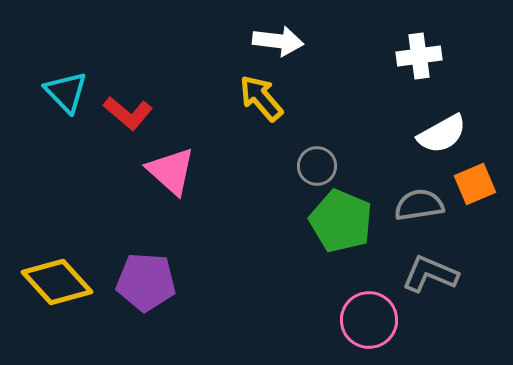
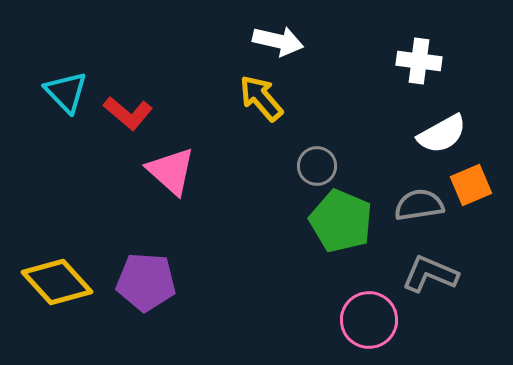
white arrow: rotated 6 degrees clockwise
white cross: moved 5 px down; rotated 15 degrees clockwise
orange square: moved 4 px left, 1 px down
